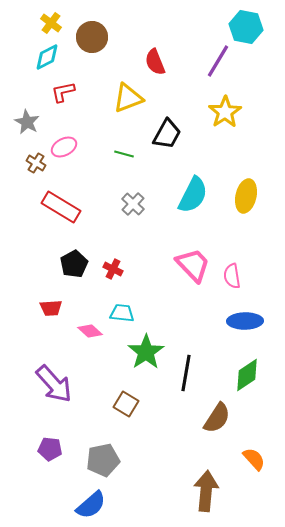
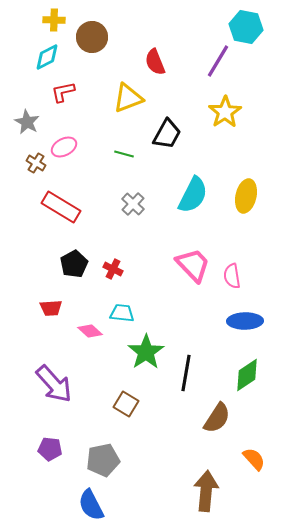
yellow cross: moved 3 px right, 3 px up; rotated 35 degrees counterclockwise
blue semicircle: rotated 104 degrees clockwise
